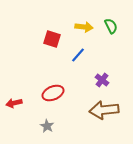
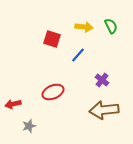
red ellipse: moved 1 px up
red arrow: moved 1 px left, 1 px down
gray star: moved 18 px left; rotated 24 degrees clockwise
